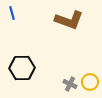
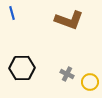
gray cross: moved 3 px left, 10 px up
